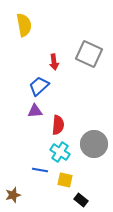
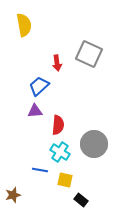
red arrow: moved 3 px right, 1 px down
